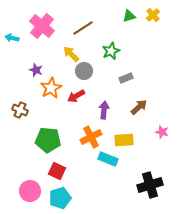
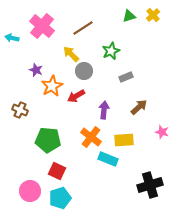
gray rectangle: moved 1 px up
orange star: moved 1 px right, 2 px up
orange cross: rotated 25 degrees counterclockwise
